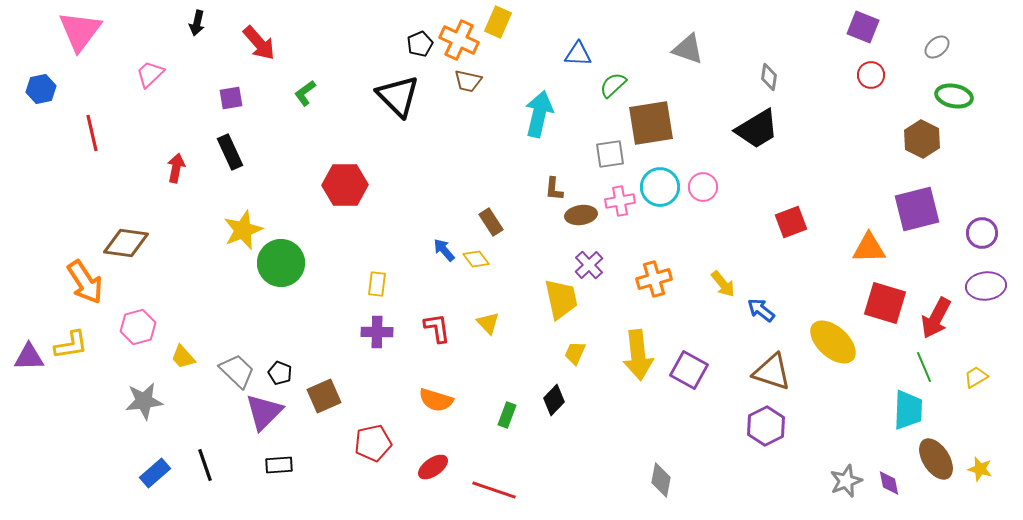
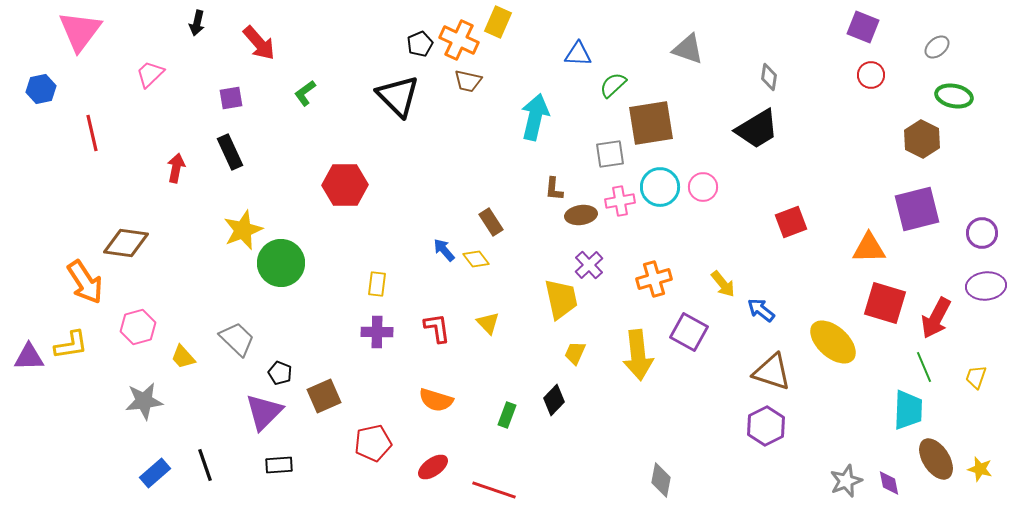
cyan arrow at (539, 114): moved 4 px left, 3 px down
purple square at (689, 370): moved 38 px up
gray trapezoid at (237, 371): moved 32 px up
yellow trapezoid at (976, 377): rotated 40 degrees counterclockwise
